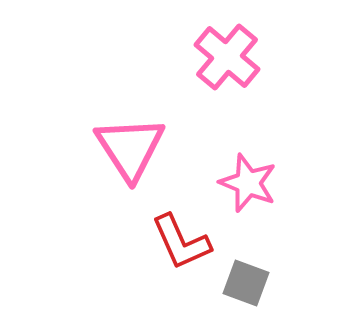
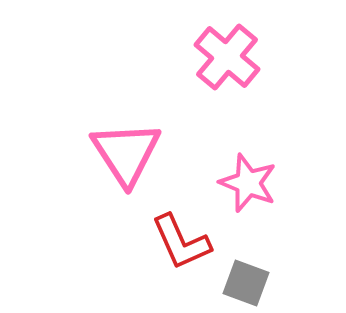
pink triangle: moved 4 px left, 5 px down
